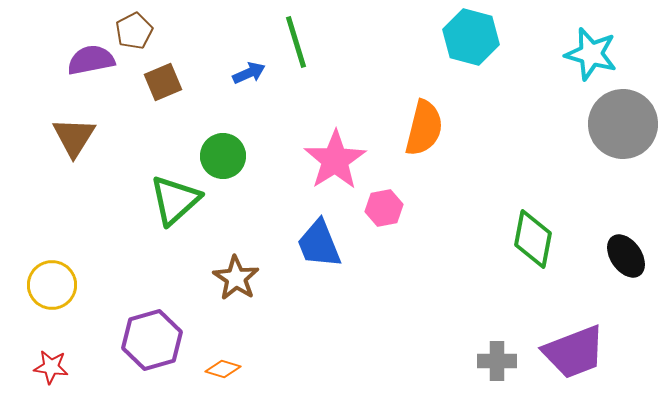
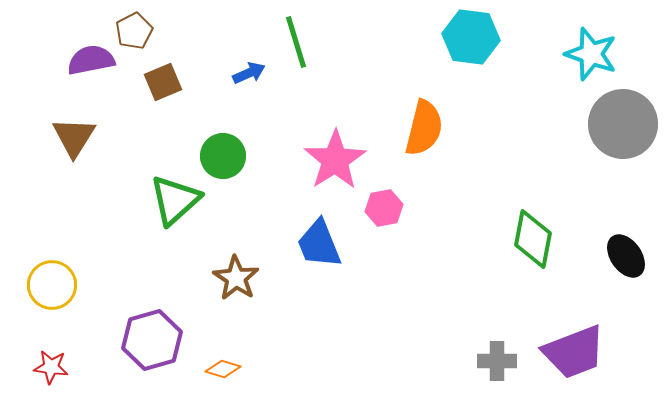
cyan hexagon: rotated 8 degrees counterclockwise
cyan star: rotated 4 degrees clockwise
